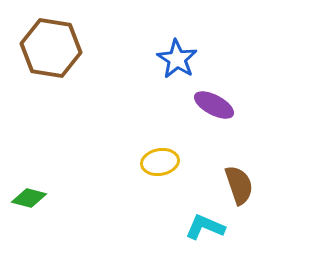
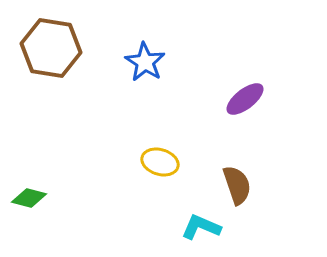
blue star: moved 32 px left, 3 px down
purple ellipse: moved 31 px right, 6 px up; rotated 66 degrees counterclockwise
yellow ellipse: rotated 27 degrees clockwise
brown semicircle: moved 2 px left
cyan L-shape: moved 4 px left
